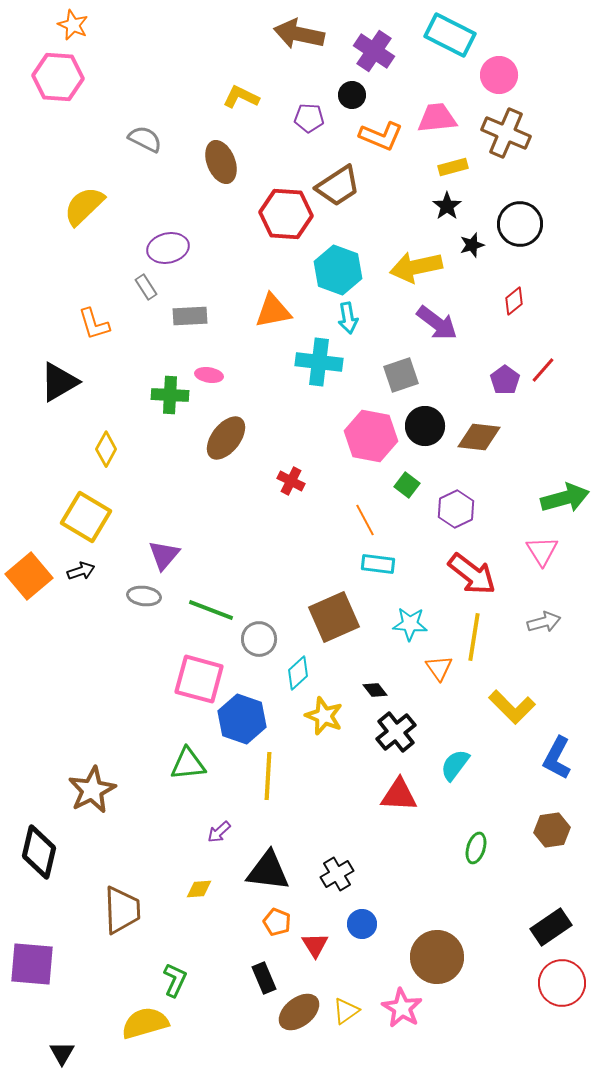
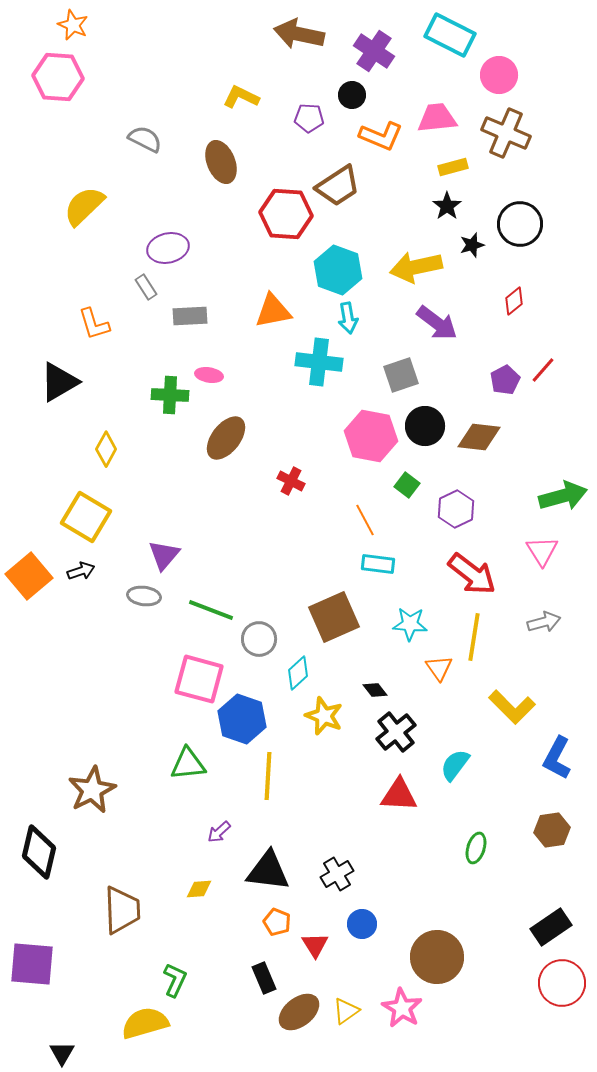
purple pentagon at (505, 380): rotated 8 degrees clockwise
green arrow at (565, 498): moved 2 px left, 2 px up
